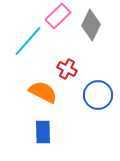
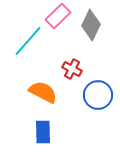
red cross: moved 5 px right
